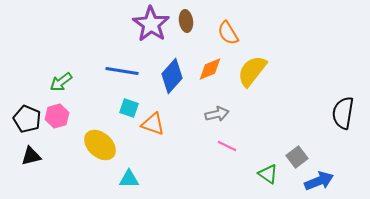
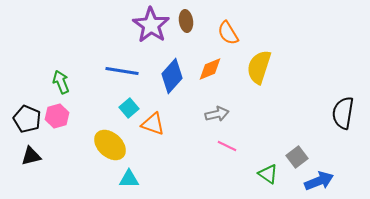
purple star: moved 1 px down
yellow semicircle: moved 7 px right, 4 px up; rotated 20 degrees counterclockwise
green arrow: rotated 105 degrees clockwise
cyan square: rotated 30 degrees clockwise
yellow ellipse: moved 10 px right
